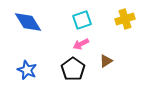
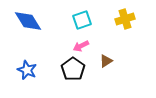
blue diamond: moved 1 px up
pink arrow: moved 2 px down
